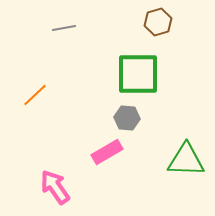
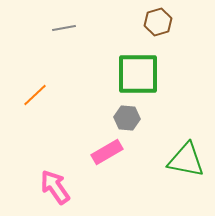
green triangle: rotated 9 degrees clockwise
